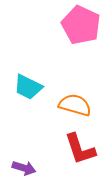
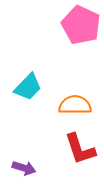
cyan trapezoid: rotated 72 degrees counterclockwise
orange semicircle: rotated 16 degrees counterclockwise
